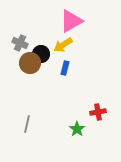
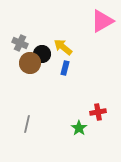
pink triangle: moved 31 px right
yellow arrow: moved 2 px down; rotated 72 degrees clockwise
black circle: moved 1 px right
green star: moved 2 px right, 1 px up
